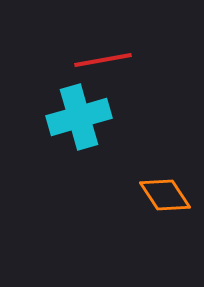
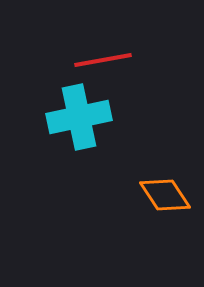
cyan cross: rotated 4 degrees clockwise
